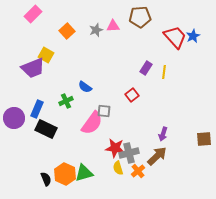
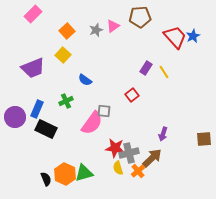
pink triangle: rotated 32 degrees counterclockwise
yellow square: moved 17 px right; rotated 14 degrees clockwise
yellow line: rotated 40 degrees counterclockwise
blue semicircle: moved 7 px up
purple circle: moved 1 px right, 1 px up
brown arrow: moved 5 px left, 2 px down
